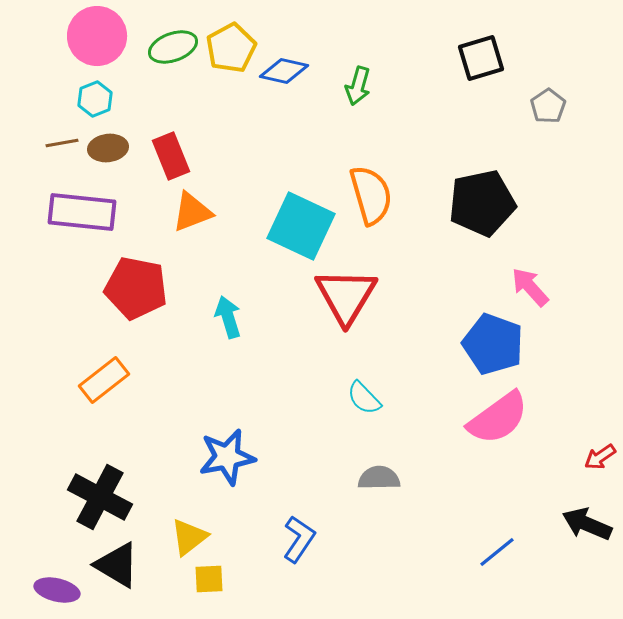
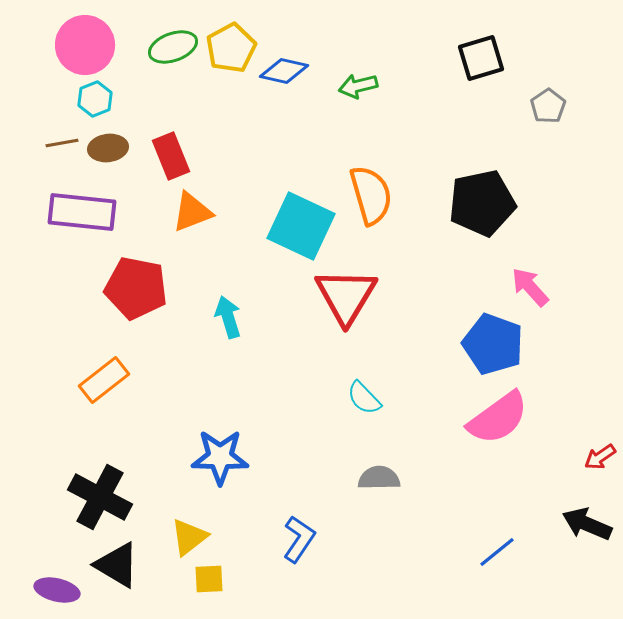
pink circle: moved 12 px left, 9 px down
green arrow: rotated 60 degrees clockwise
blue star: moved 7 px left; rotated 12 degrees clockwise
